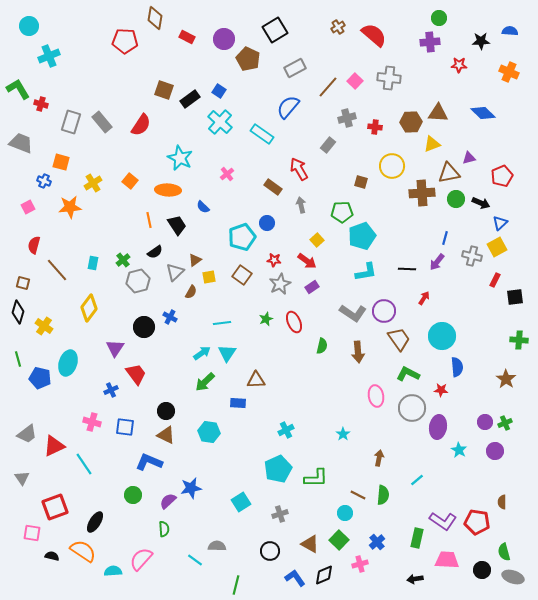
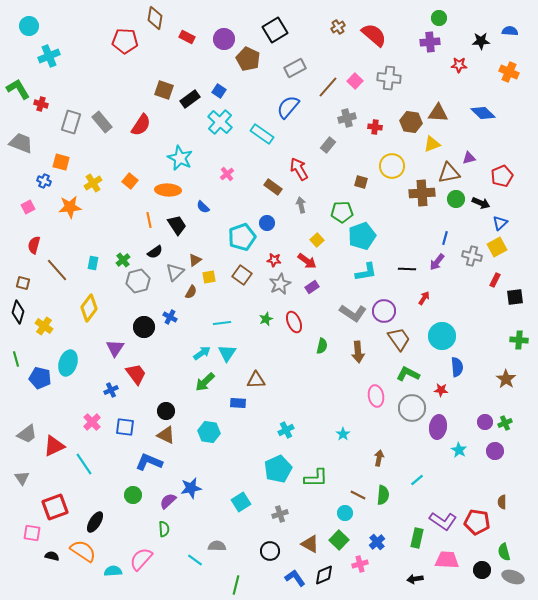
brown hexagon at (411, 122): rotated 10 degrees clockwise
green line at (18, 359): moved 2 px left
pink cross at (92, 422): rotated 30 degrees clockwise
